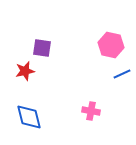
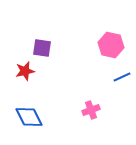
blue line: moved 3 px down
pink cross: moved 1 px up; rotated 30 degrees counterclockwise
blue diamond: rotated 12 degrees counterclockwise
